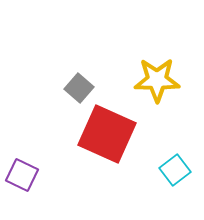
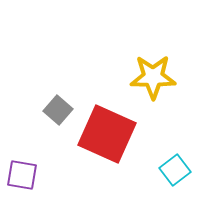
yellow star: moved 4 px left, 3 px up
gray square: moved 21 px left, 22 px down
purple square: rotated 16 degrees counterclockwise
